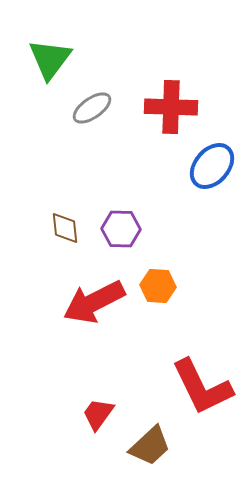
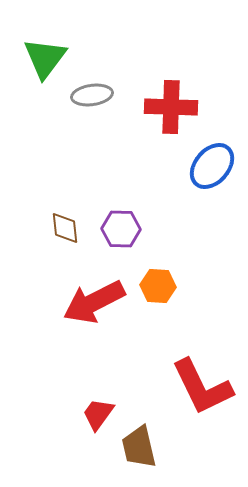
green triangle: moved 5 px left, 1 px up
gray ellipse: moved 13 px up; rotated 27 degrees clockwise
brown trapezoid: moved 11 px left, 1 px down; rotated 120 degrees clockwise
